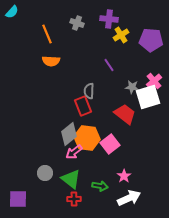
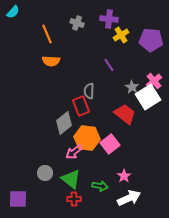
cyan semicircle: moved 1 px right
gray star: rotated 24 degrees clockwise
white square: rotated 15 degrees counterclockwise
red rectangle: moved 2 px left
gray diamond: moved 5 px left, 11 px up
